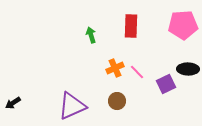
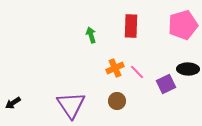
pink pentagon: rotated 12 degrees counterclockwise
purple triangle: moved 1 px left, 1 px up; rotated 40 degrees counterclockwise
